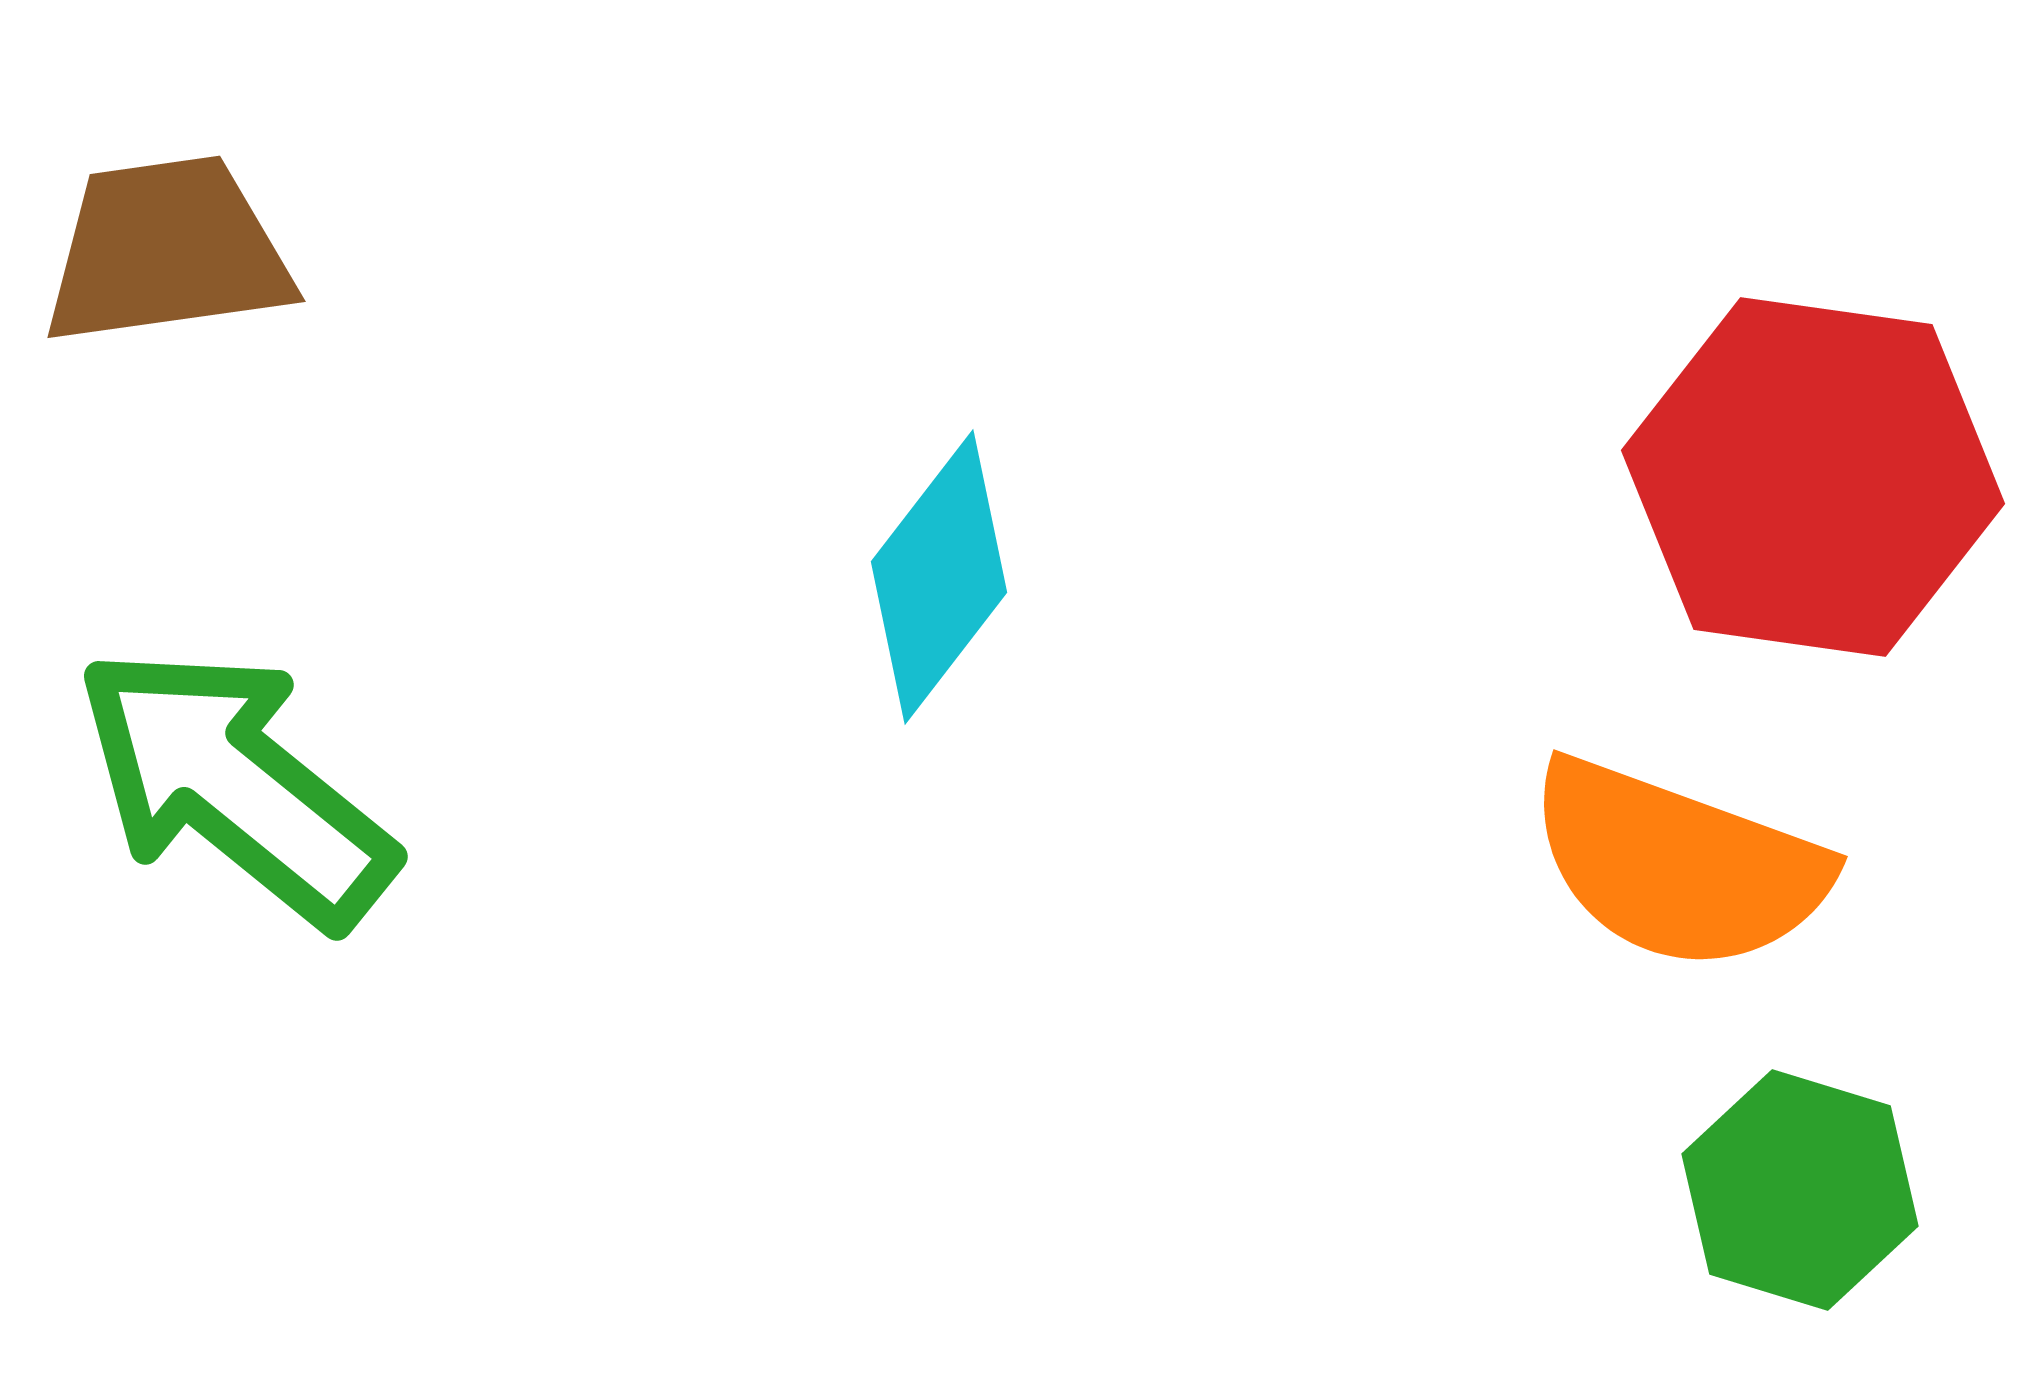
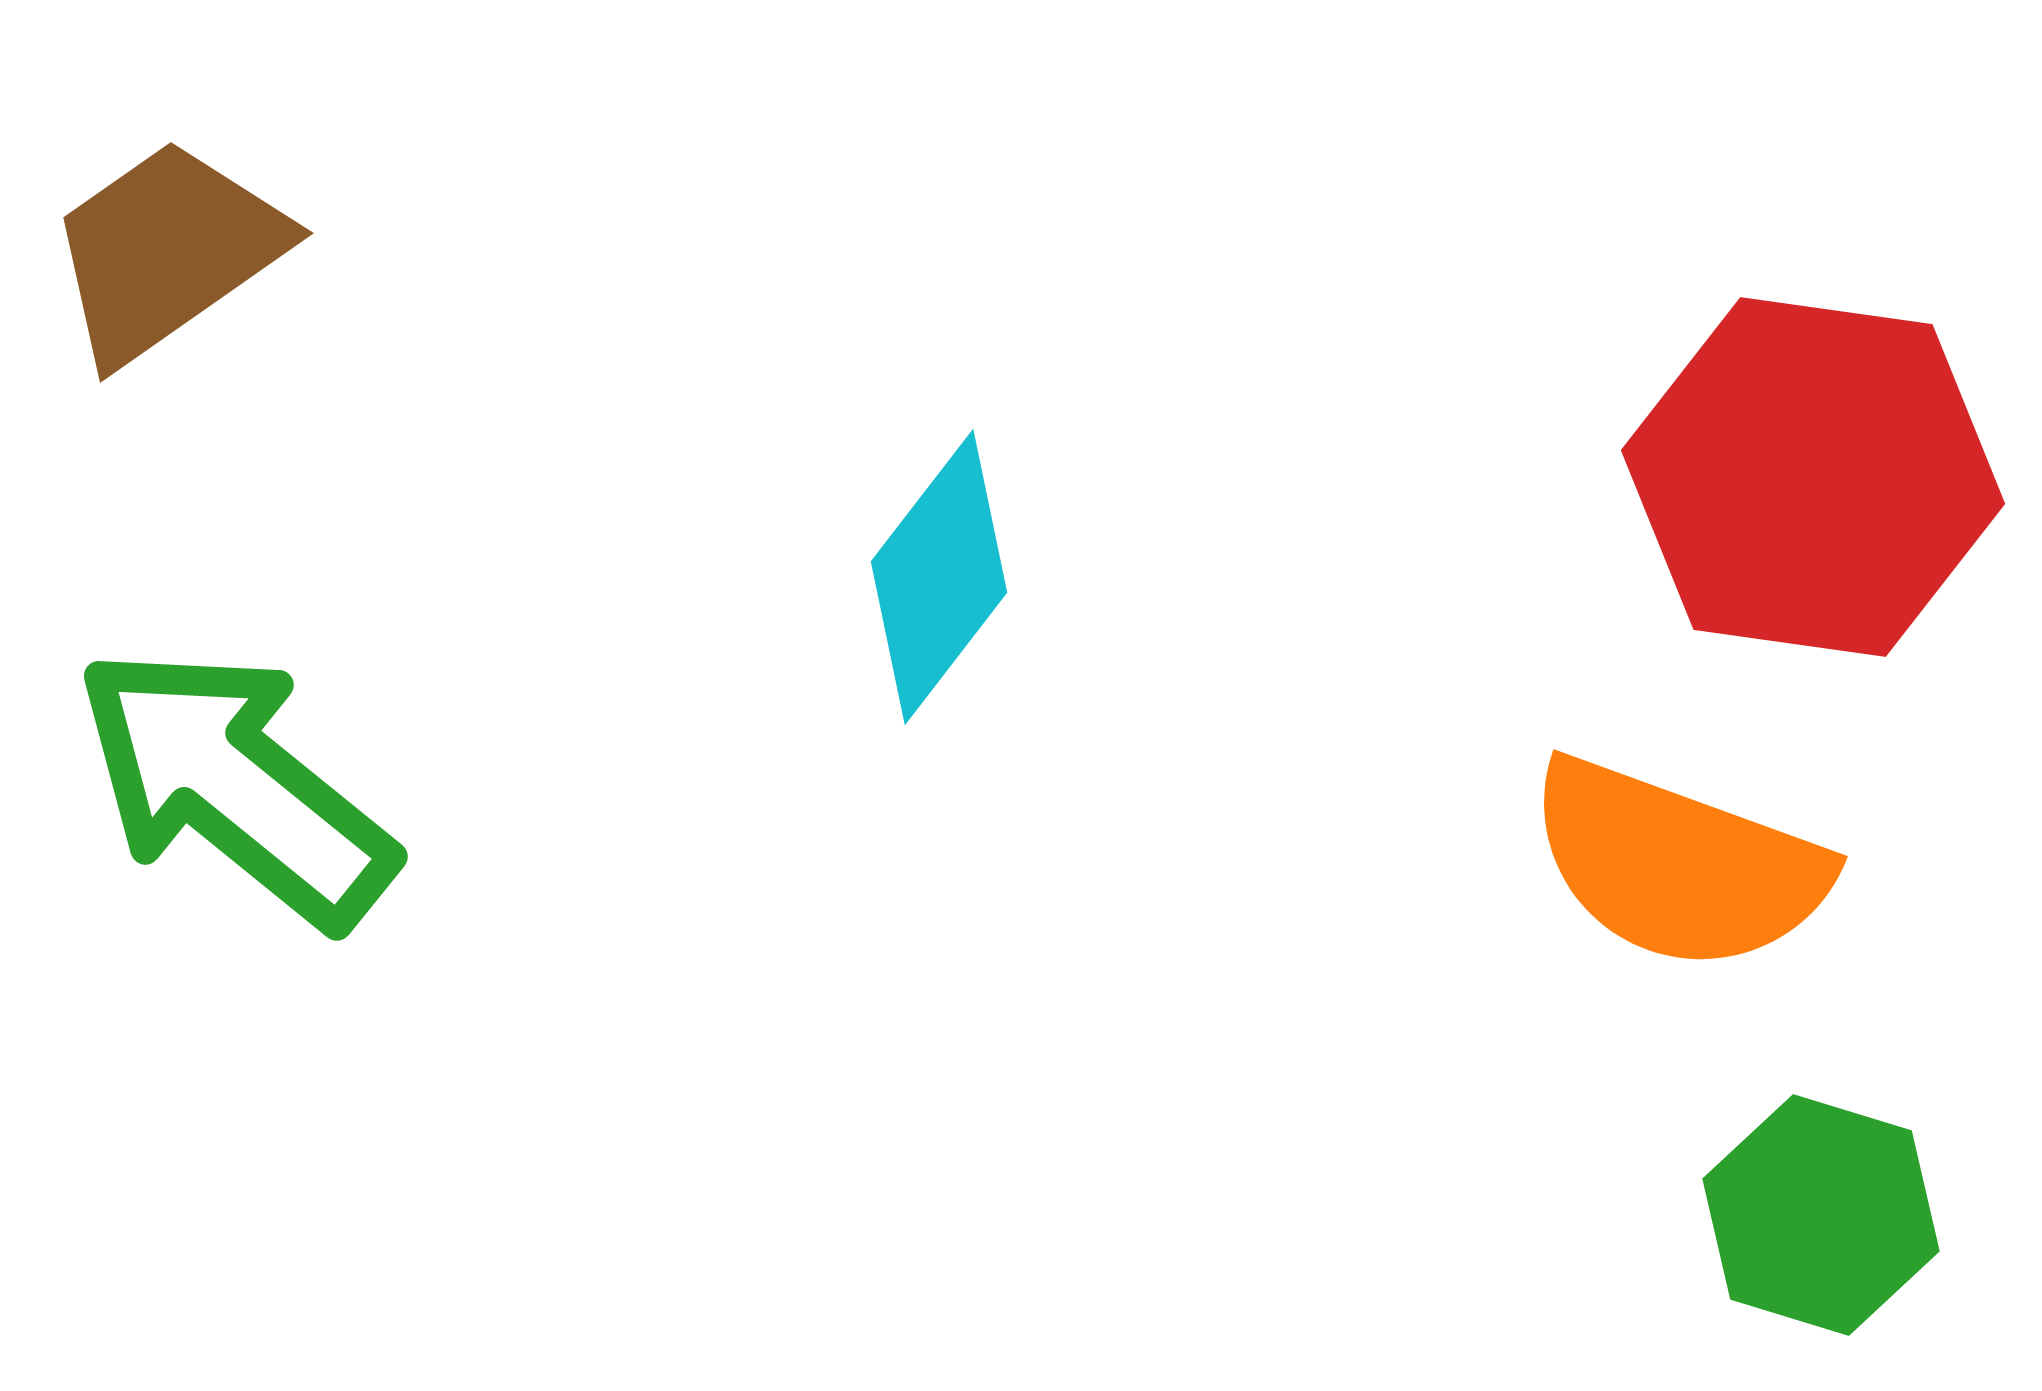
brown trapezoid: rotated 27 degrees counterclockwise
green hexagon: moved 21 px right, 25 px down
